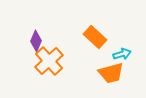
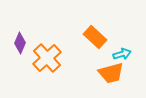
purple diamond: moved 16 px left, 2 px down
orange cross: moved 2 px left, 3 px up
